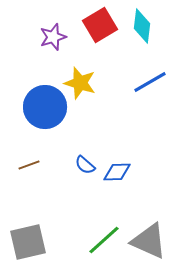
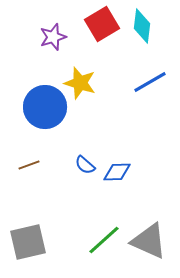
red square: moved 2 px right, 1 px up
